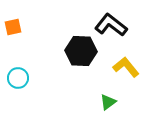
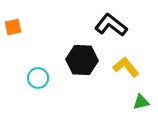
black hexagon: moved 1 px right, 9 px down
cyan circle: moved 20 px right
green triangle: moved 33 px right; rotated 24 degrees clockwise
